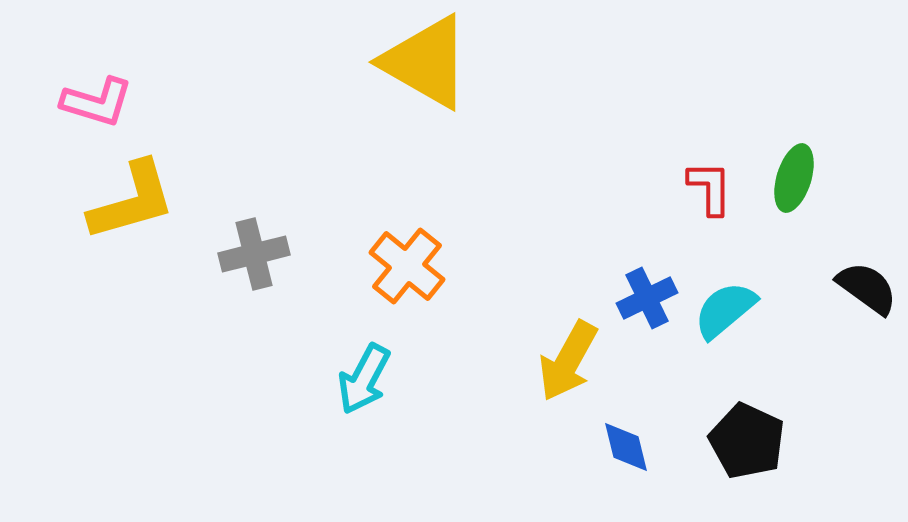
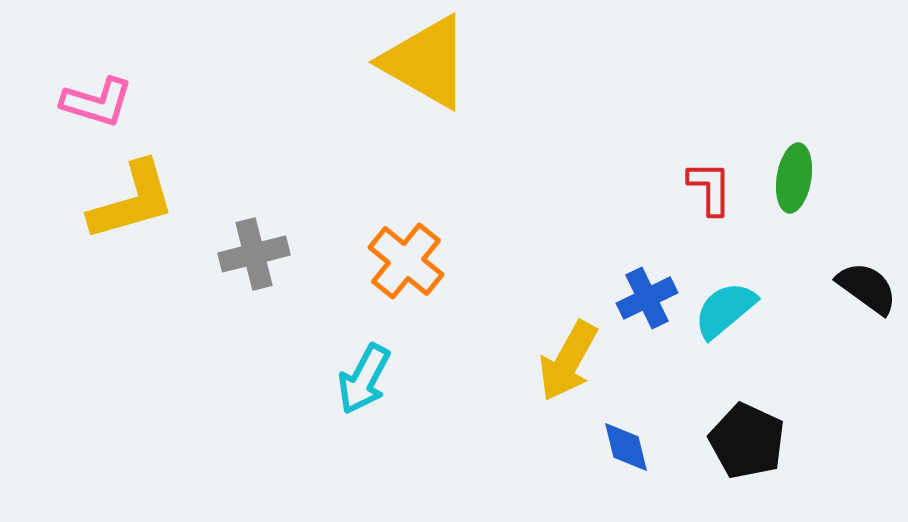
green ellipse: rotated 8 degrees counterclockwise
orange cross: moved 1 px left, 5 px up
